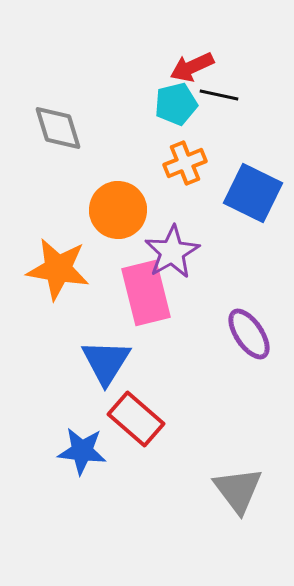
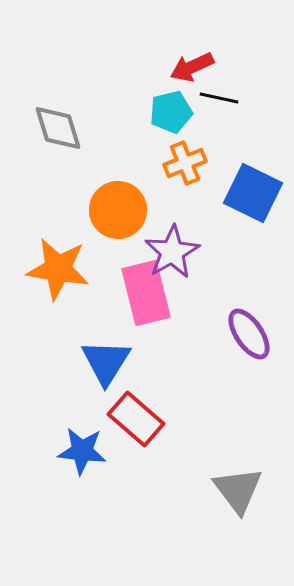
black line: moved 3 px down
cyan pentagon: moved 5 px left, 8 px down
